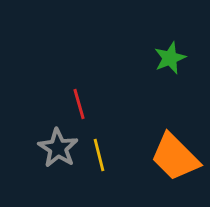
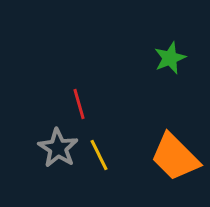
yellow line: rotated 12 degrees counterclockwise
